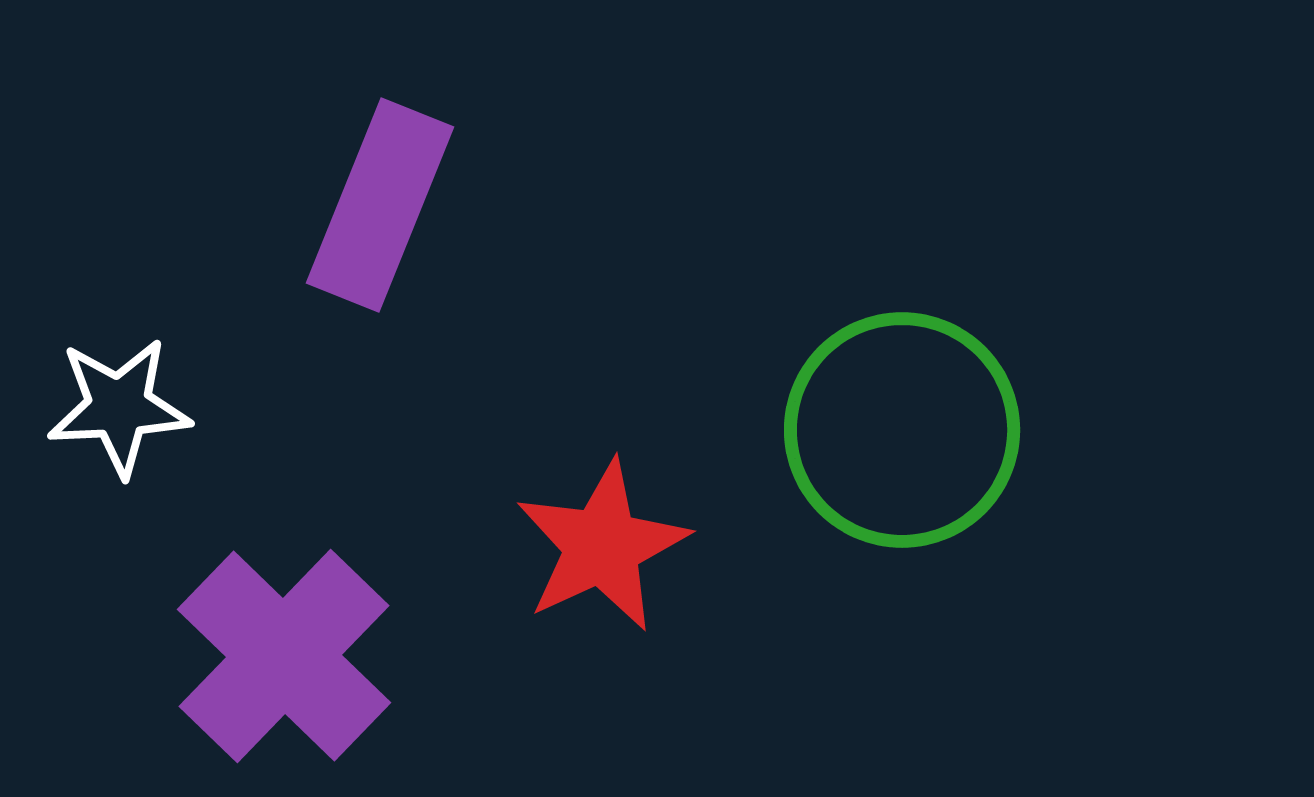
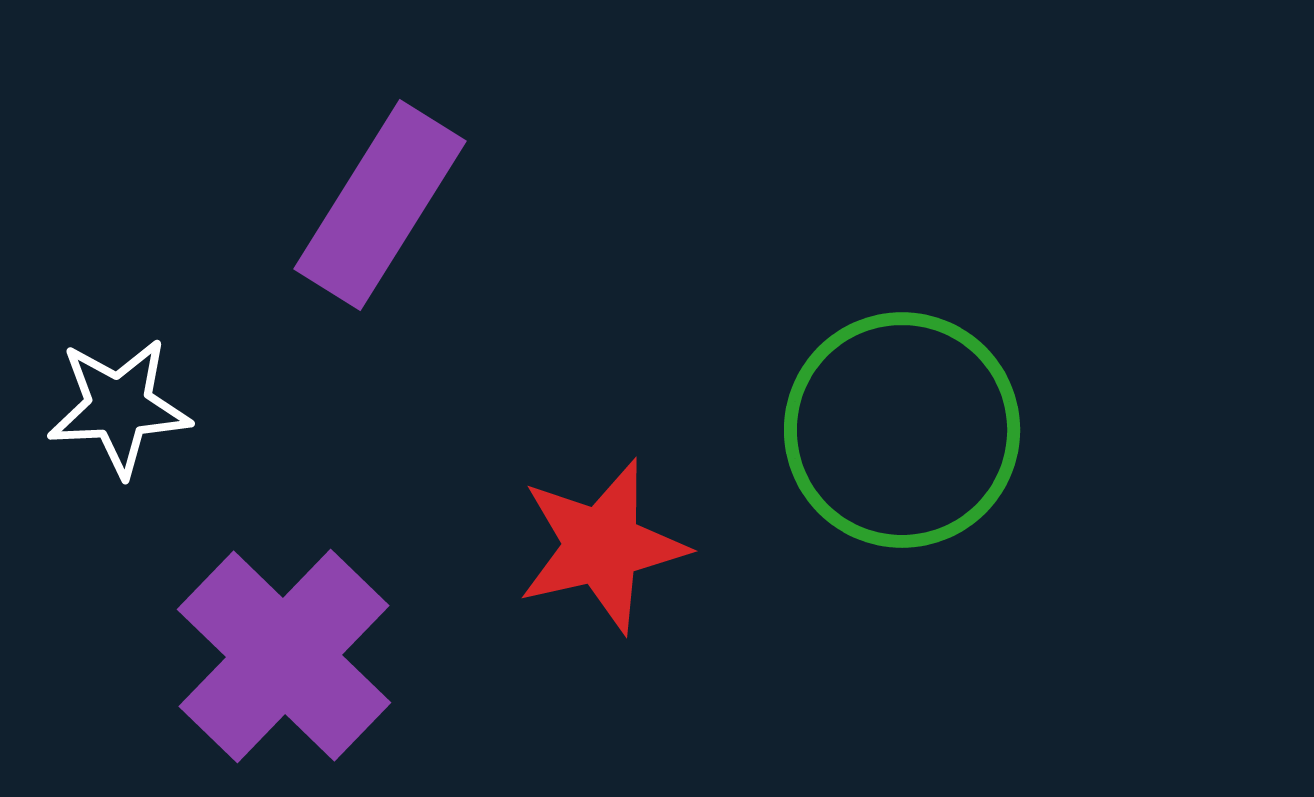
purple rectangle: rotated 10 degrees clockwise
red star: rotated 12 degrees clockwise
